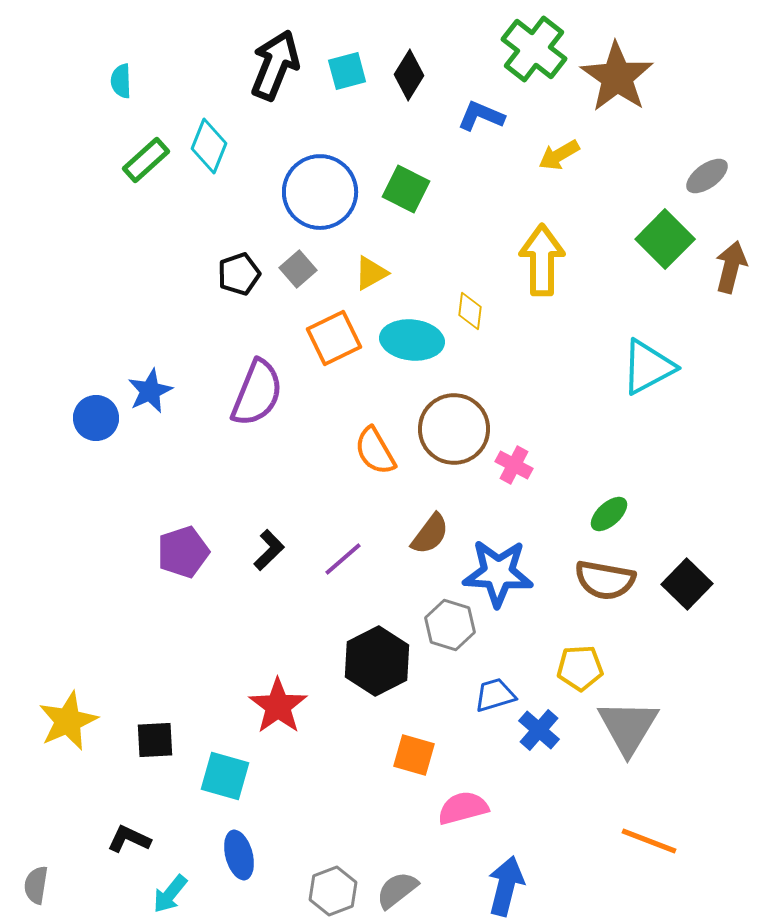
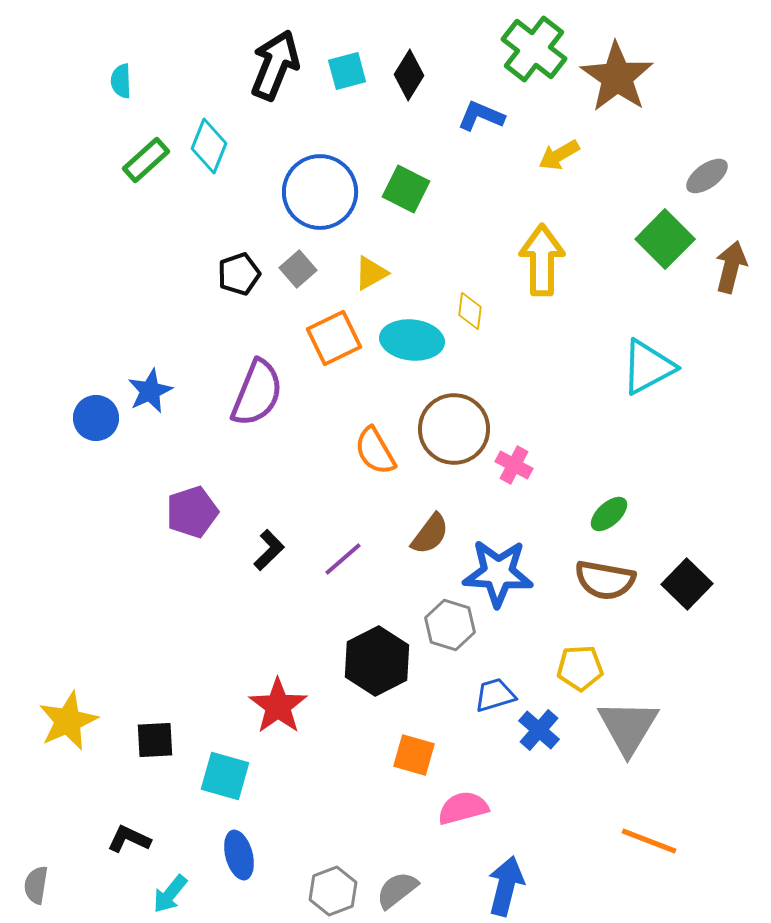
purple pentagon at (183, 552): moved 9 px right, 40 px up
